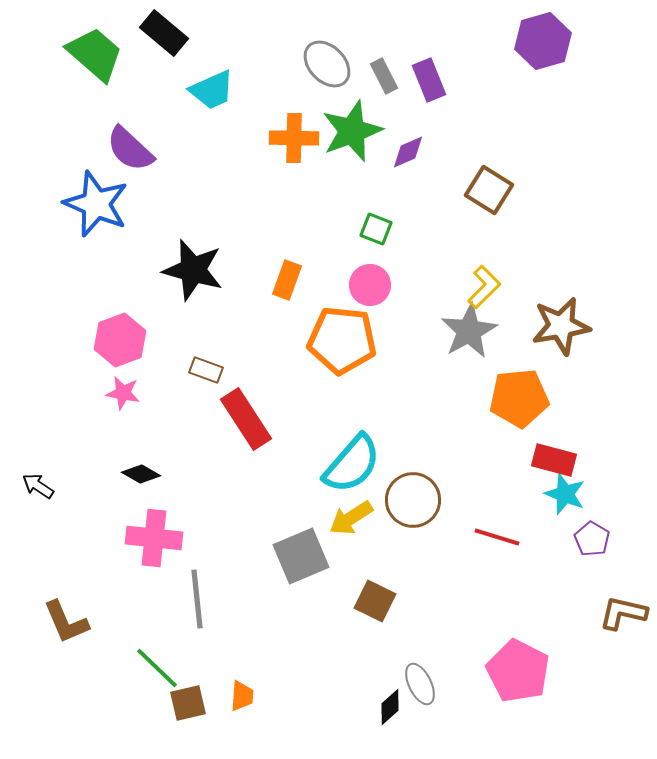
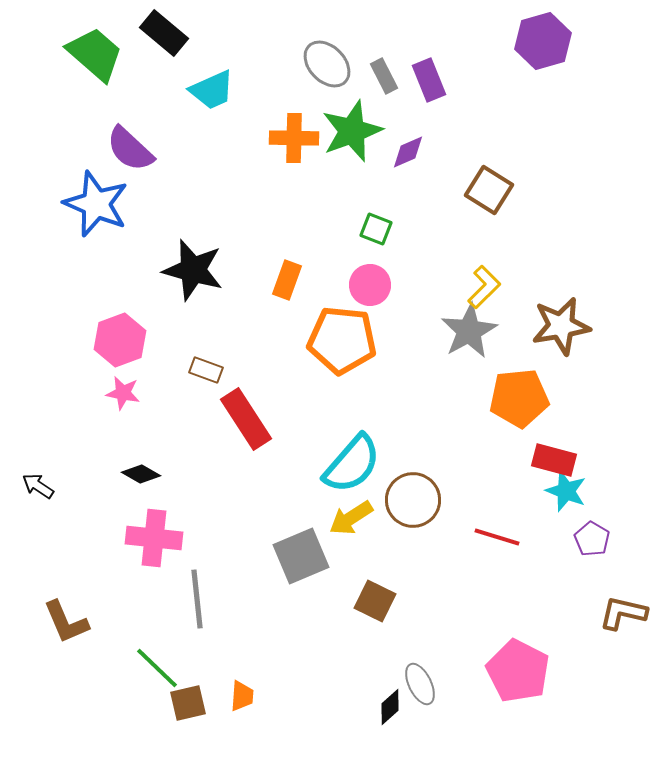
cyan star at (565, 494): moved 1 px right, 3 px up
